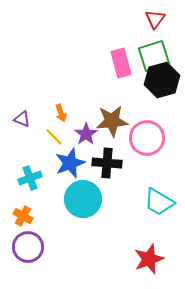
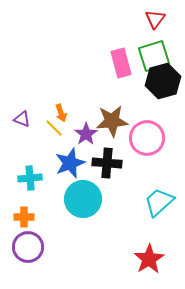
black hexagon: moved 1 px right, 1 px down
yellow line: moved 9 px up
cyan cross: rotated 15 degrees clockwise
cyan trapezoid: rotated 108 degrees clockwise
orange cross: moved 1 px right, 1 px down; rotated 30 degrees counterclockwise
red star: rotated 12 degrees counterclockwise
